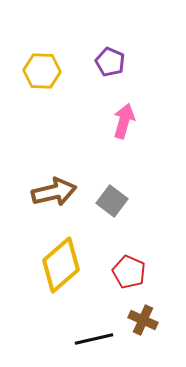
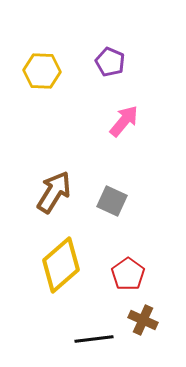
pink arrow: rotated 24 degrees clockwise
brown arrow: rotated 45 degrees counterclockwise
gray square: rotated 12 degrees counterclockwise
red pentagon: moved 1 px left, 2 px down; rotated 12 degrees clockwise
black line: rotated 6 degrees clockwise
